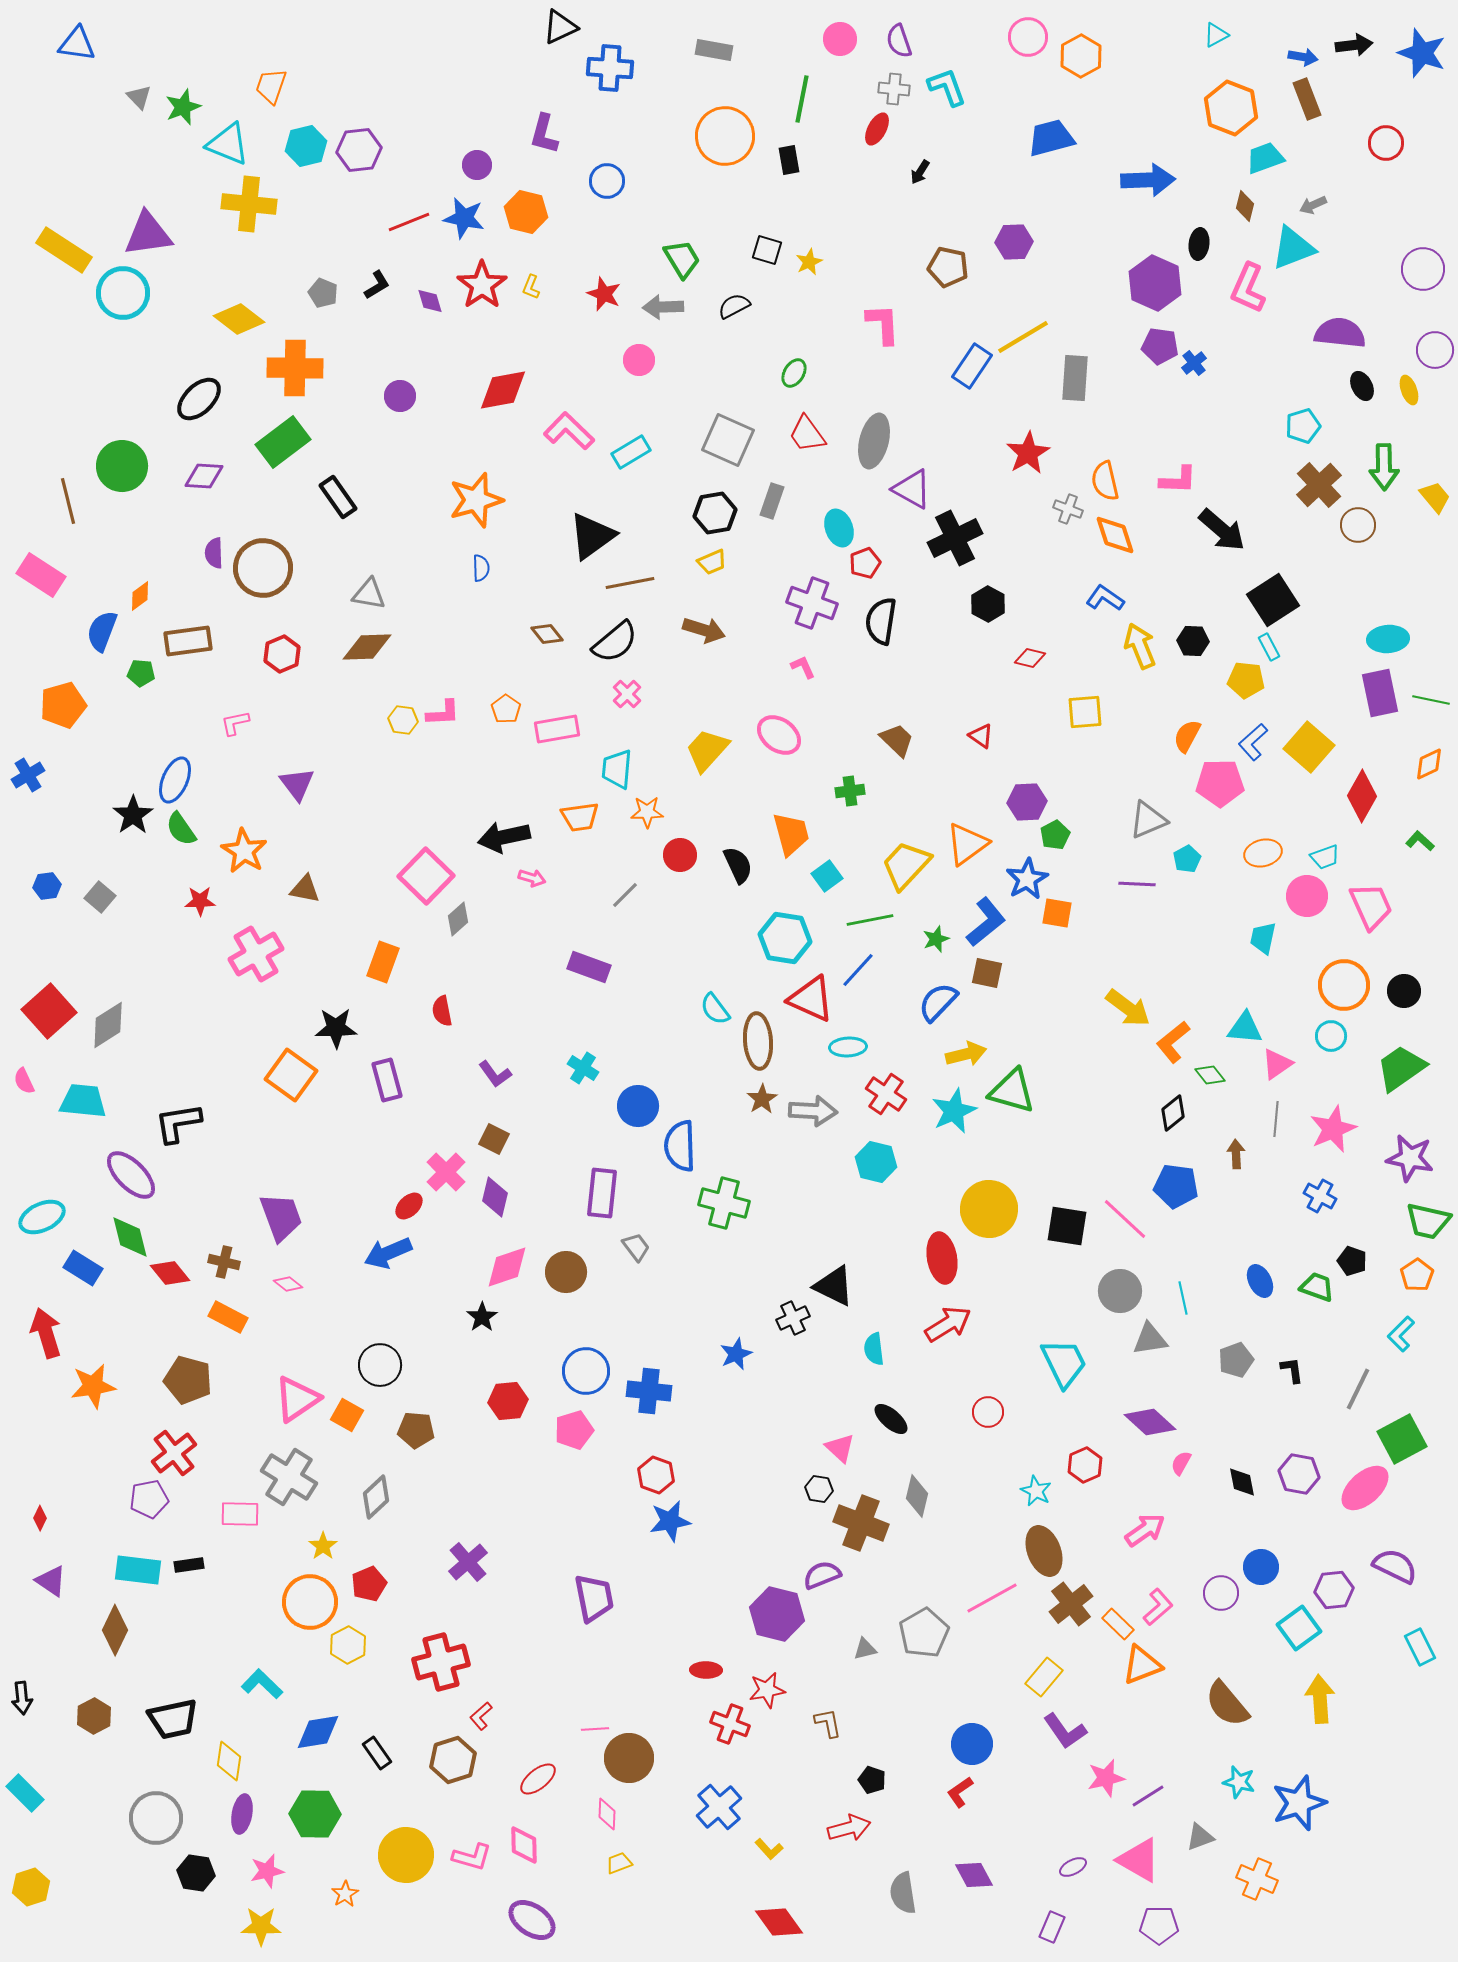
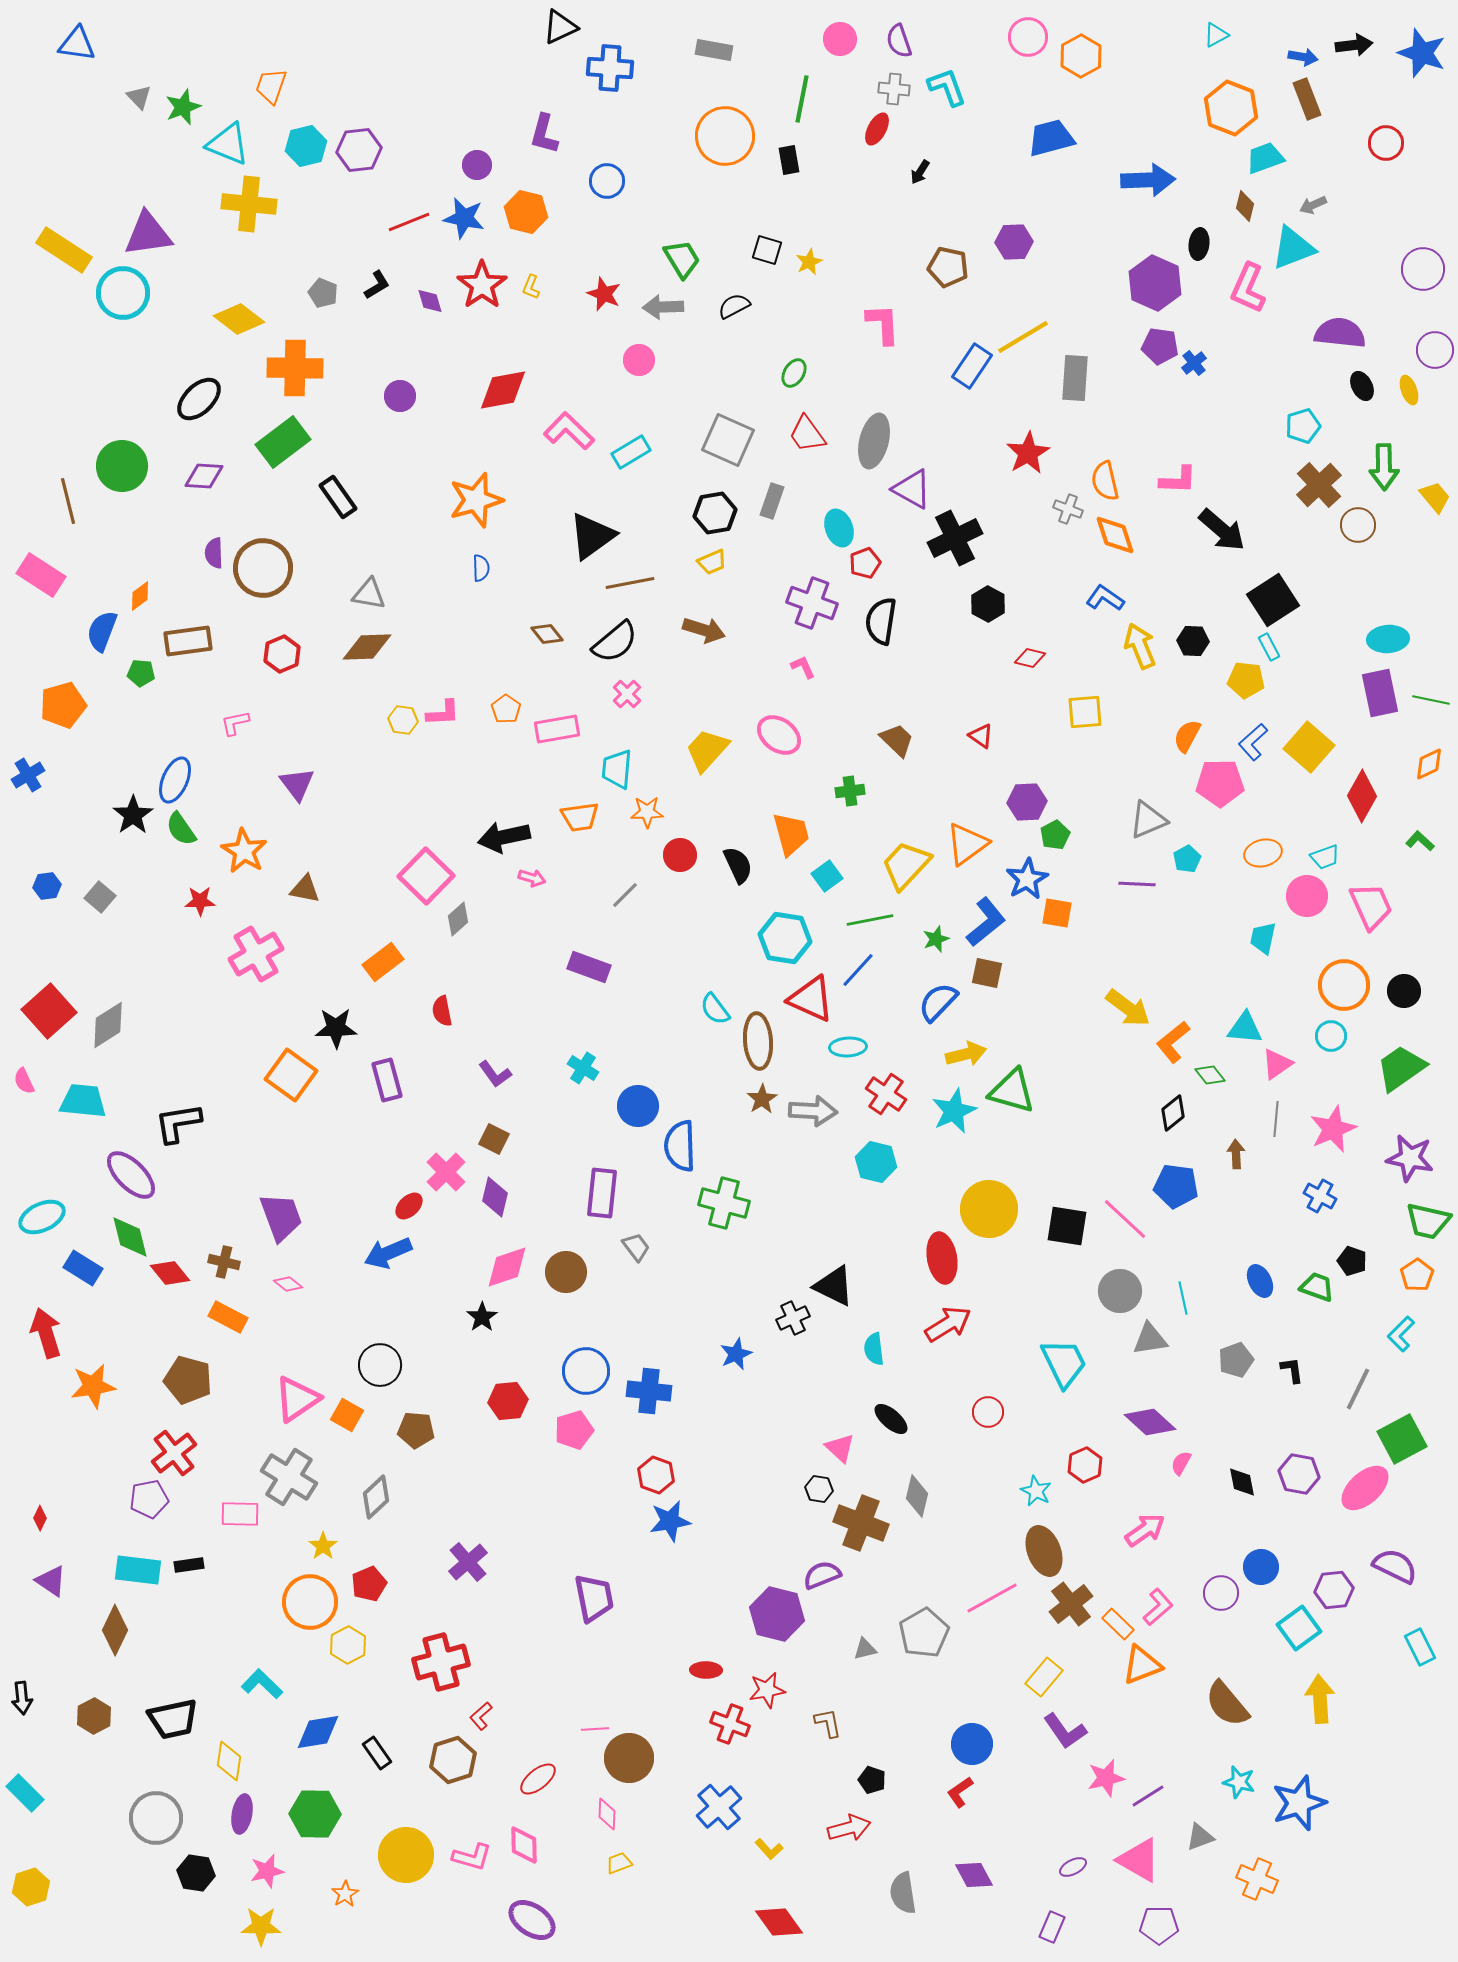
orange rectangle at (383, 962): rotated 33 degrees clockwise
